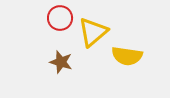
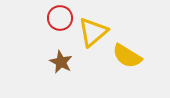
yellow semicircle: rotated 24 degrees clockwise
brown star: rotated 10 degrees clockwise
